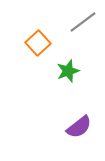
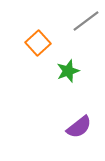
gray line: moved 3 px right, 1 px up
